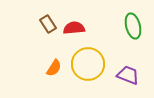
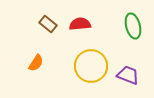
brown rectangle: rotated 18 degrees counterclockwise
red semicircle: moved 6 px right, 4 px up
yellow circle: moved 3 px right, 2 px down
orange semicircle: moved 18 px left, 5 px up
